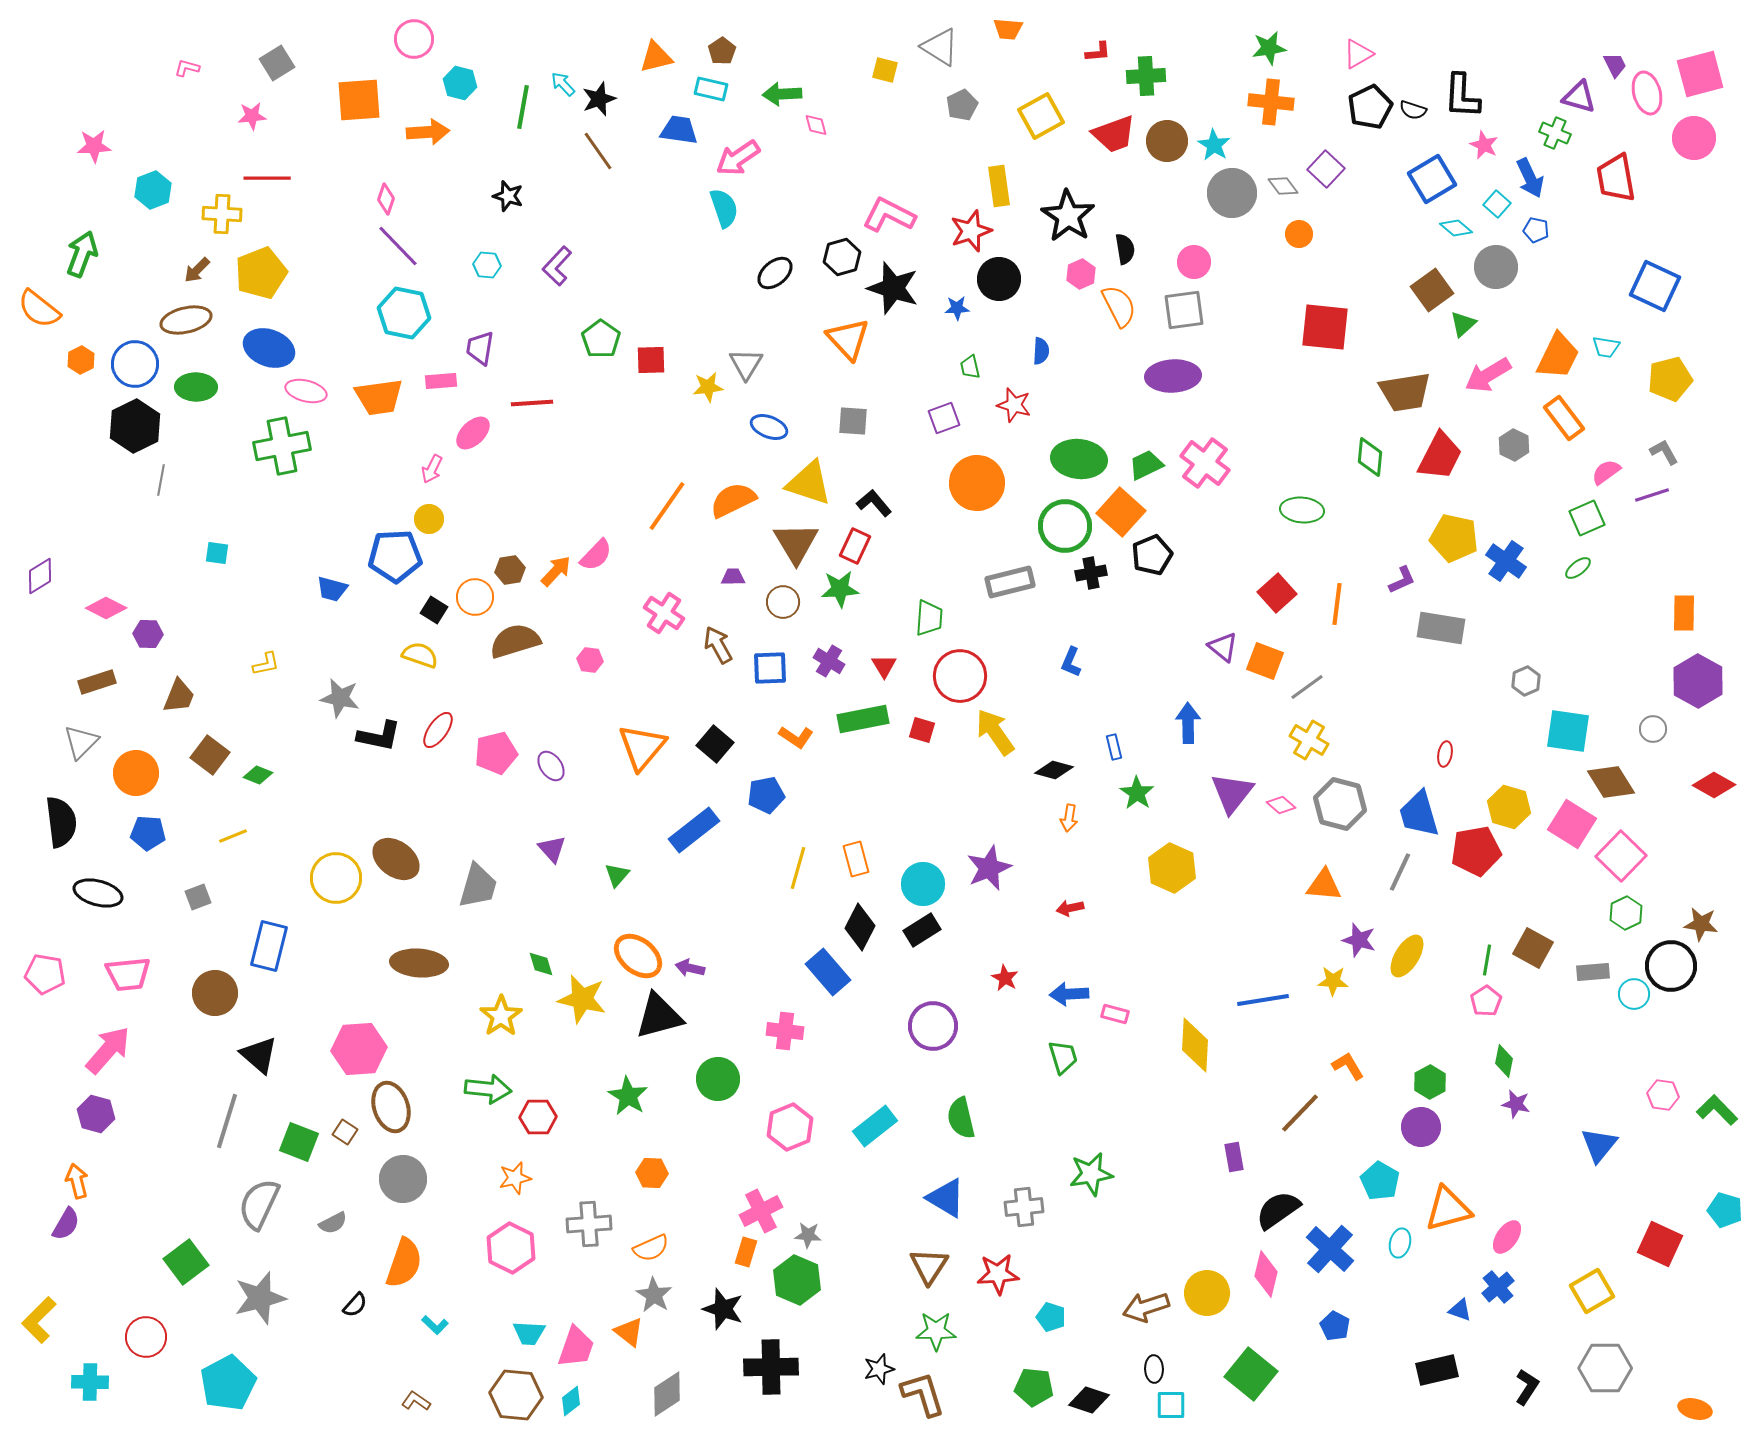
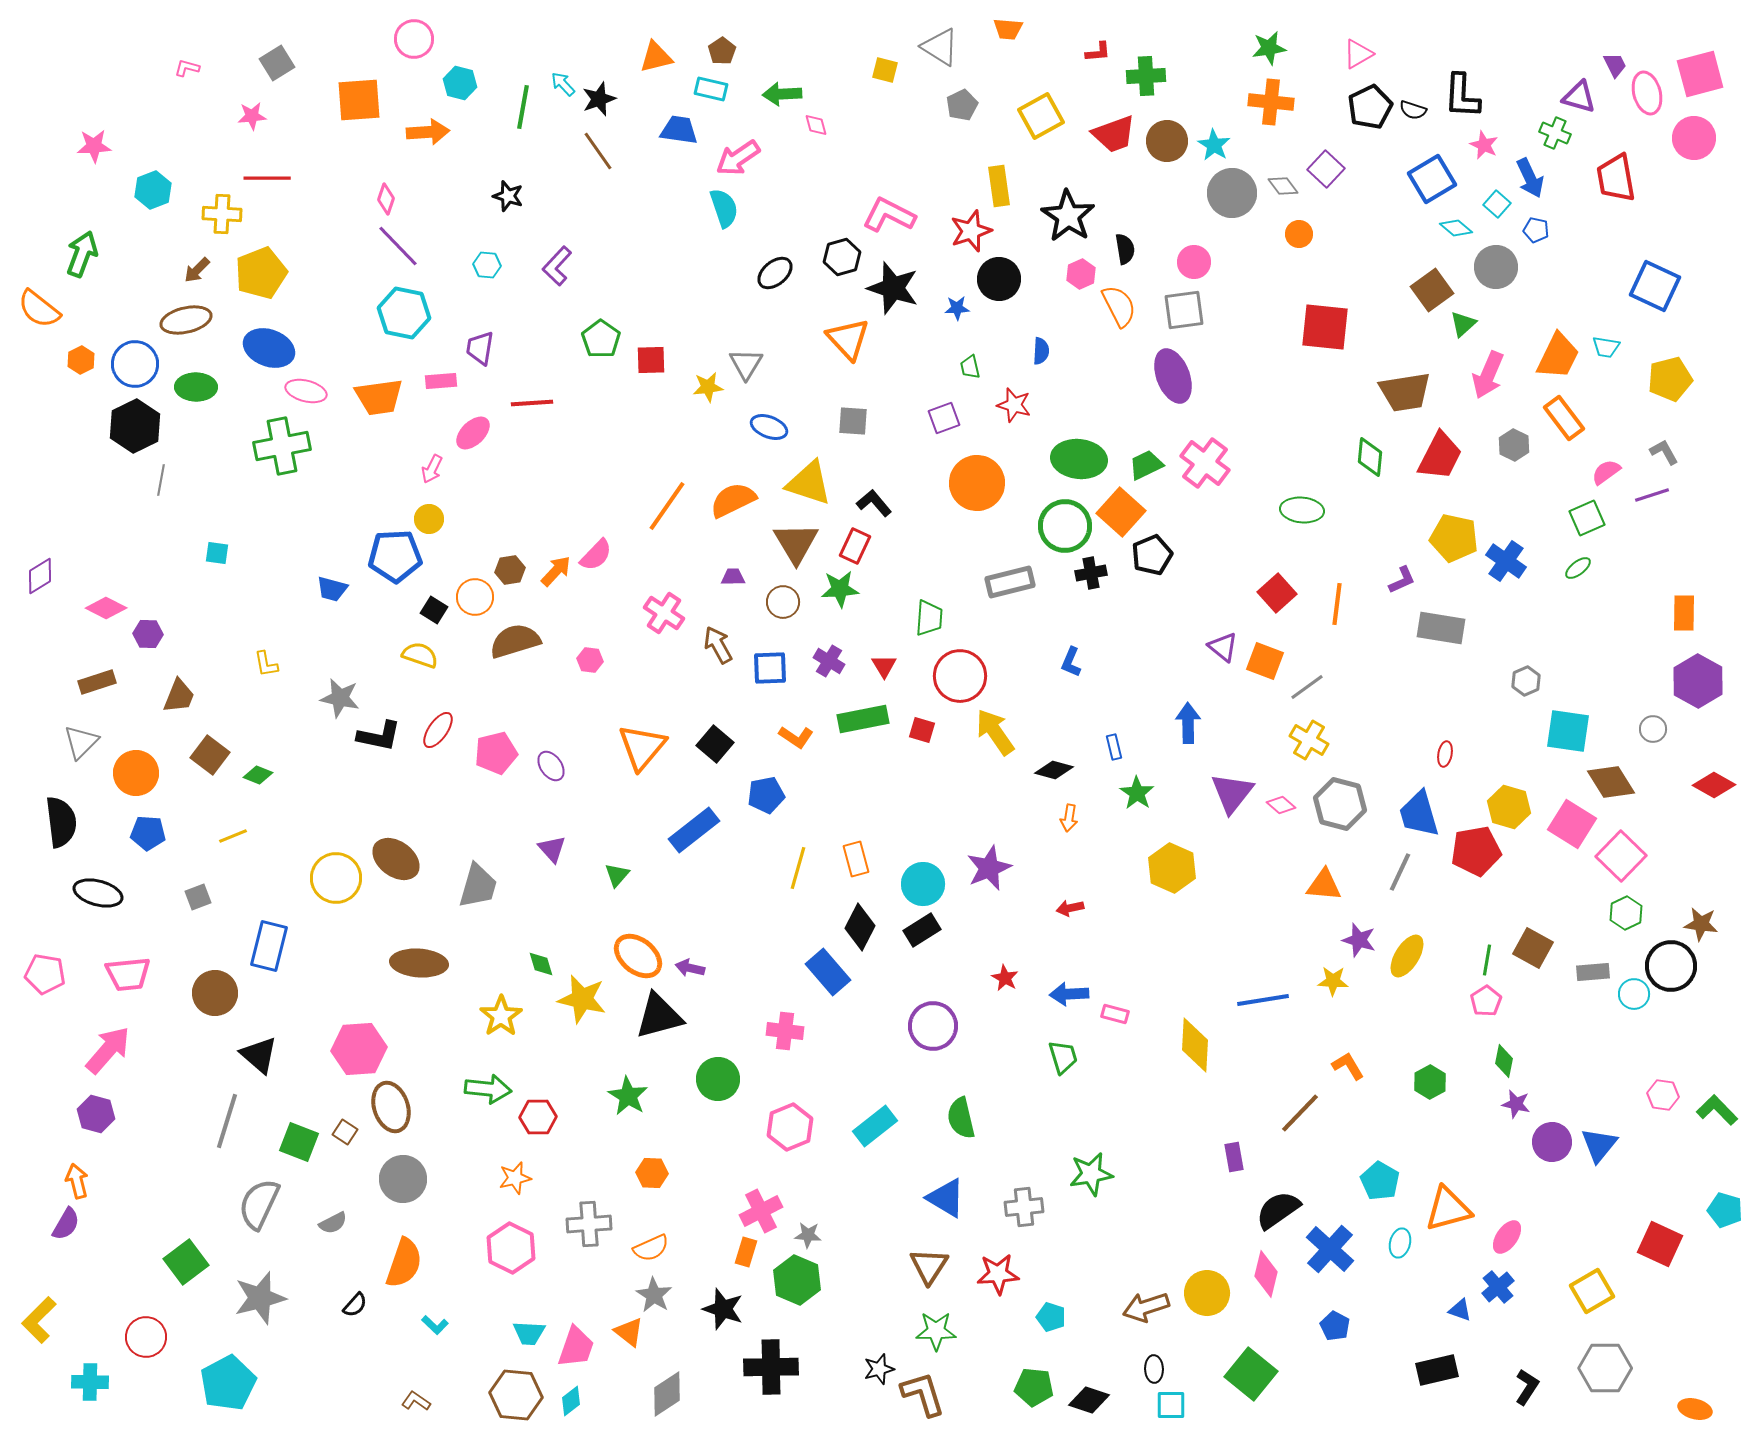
pink arrow at (1488, 375): rotated 36 degrees counterclockwise
purple ellipse at (1173, 376): rotated 72 degrees clockwise
yellow L-shape at (266, 664): rotated 92 degrees clockwise
purple circle at (1421, 1127): moved 131 px right, 15 px down
